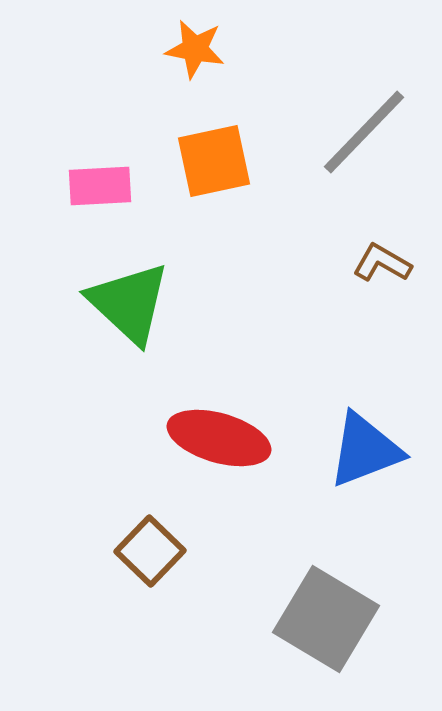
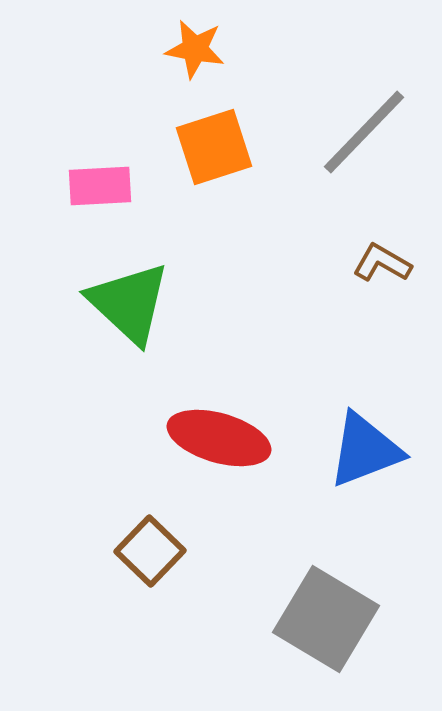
orange square: moved 14 px up; rotated 6 degrees counterclockwise
